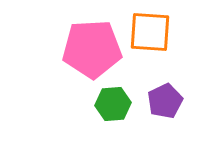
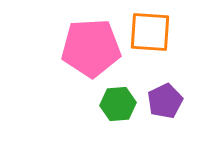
pink pentagon: moved 1 px left, 1 px up
green hexagon: moved 5 px right
